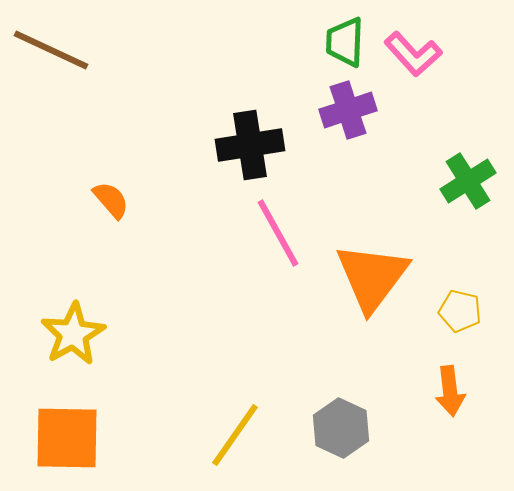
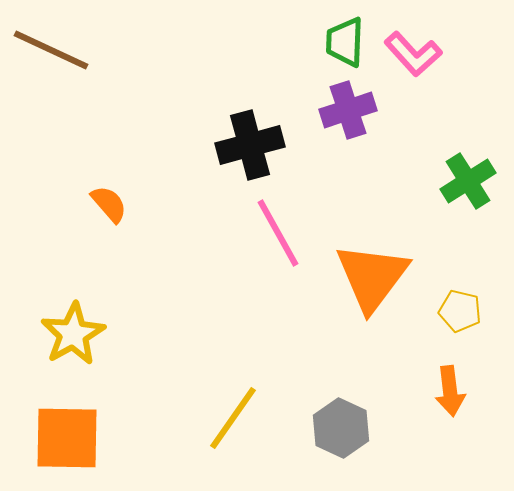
black cross: rotated 6 degrees counterclockwise
orange semicircle: moved 2 px left, 4 px down
yellow line: moved 2 px left, 17 px up
